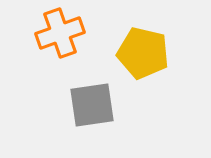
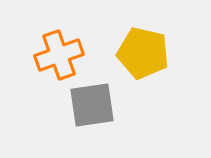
orange cross: moved 1 px left, 22 px down
